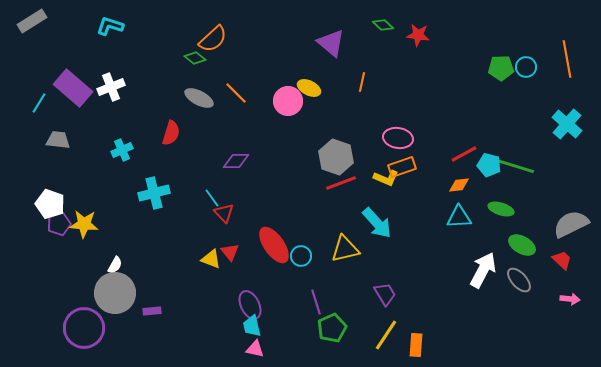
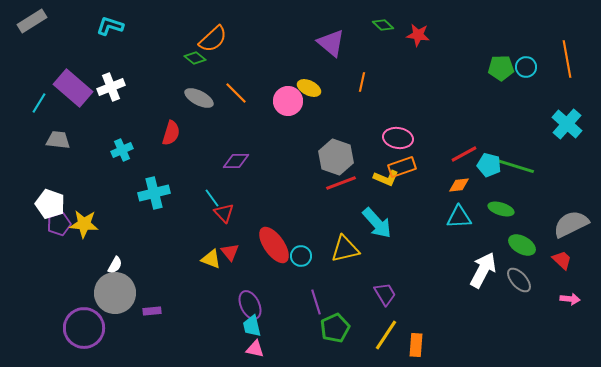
green pentagon at (332, 328): moved 3 px right
